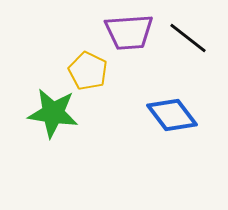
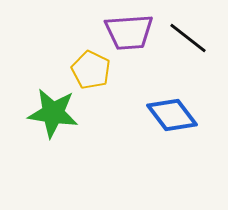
yellow pentagon: moved 3 px right, 1 px up
